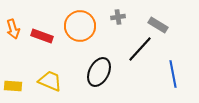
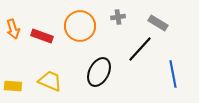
gray rectangle: moved 2 px up
